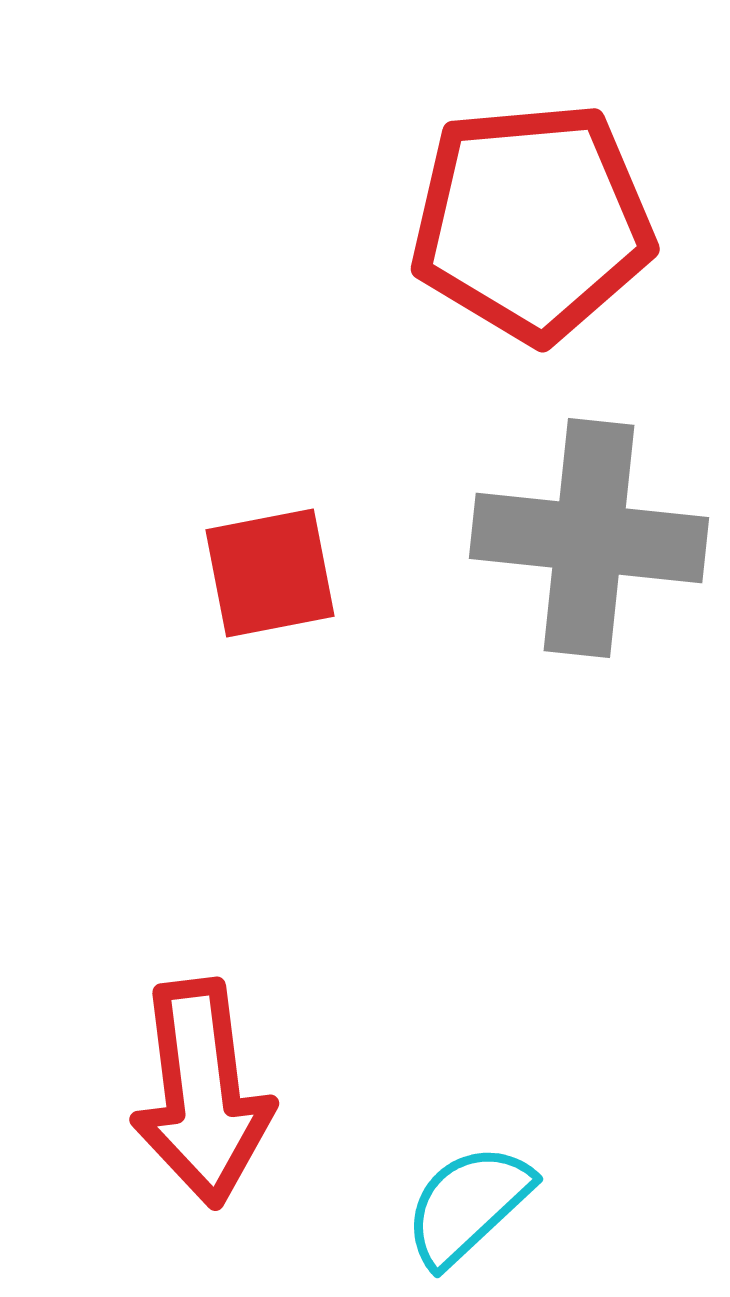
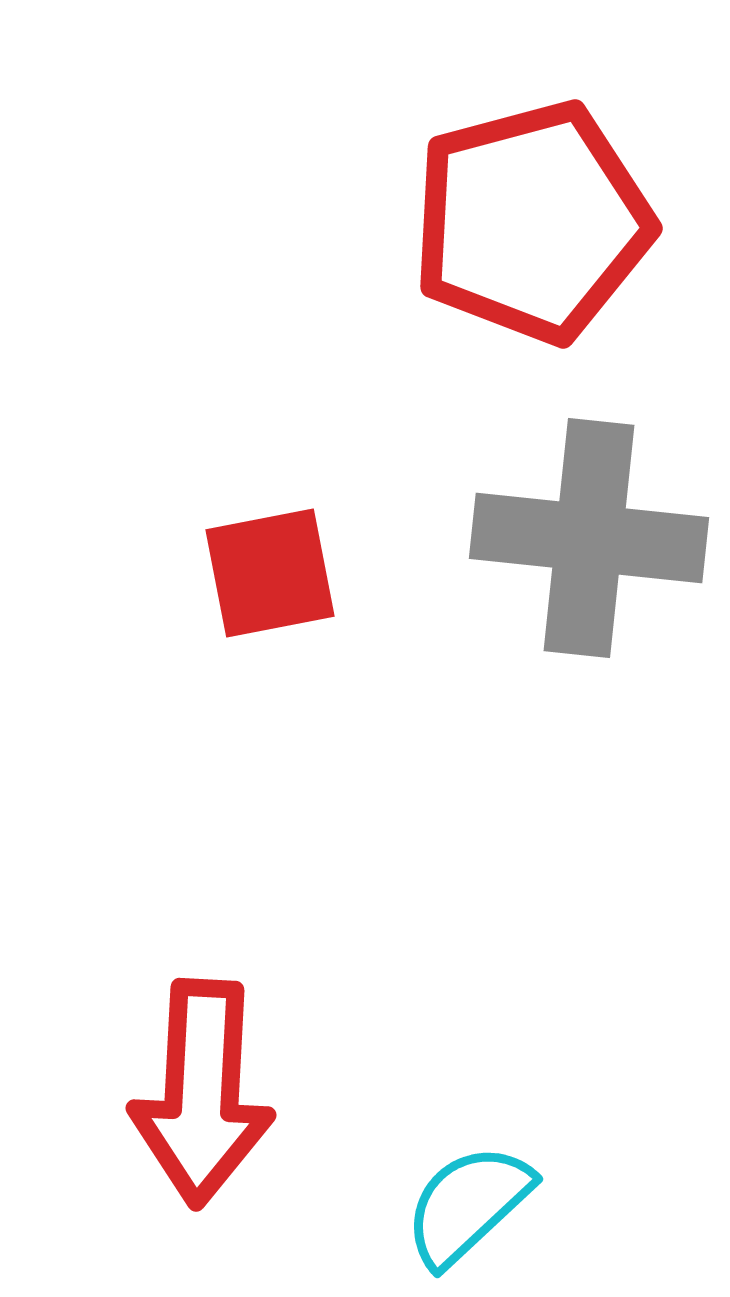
red pentagon: rotated 10 degrees counterclockwise
red arrow: rotated 10 degrees clockwise
